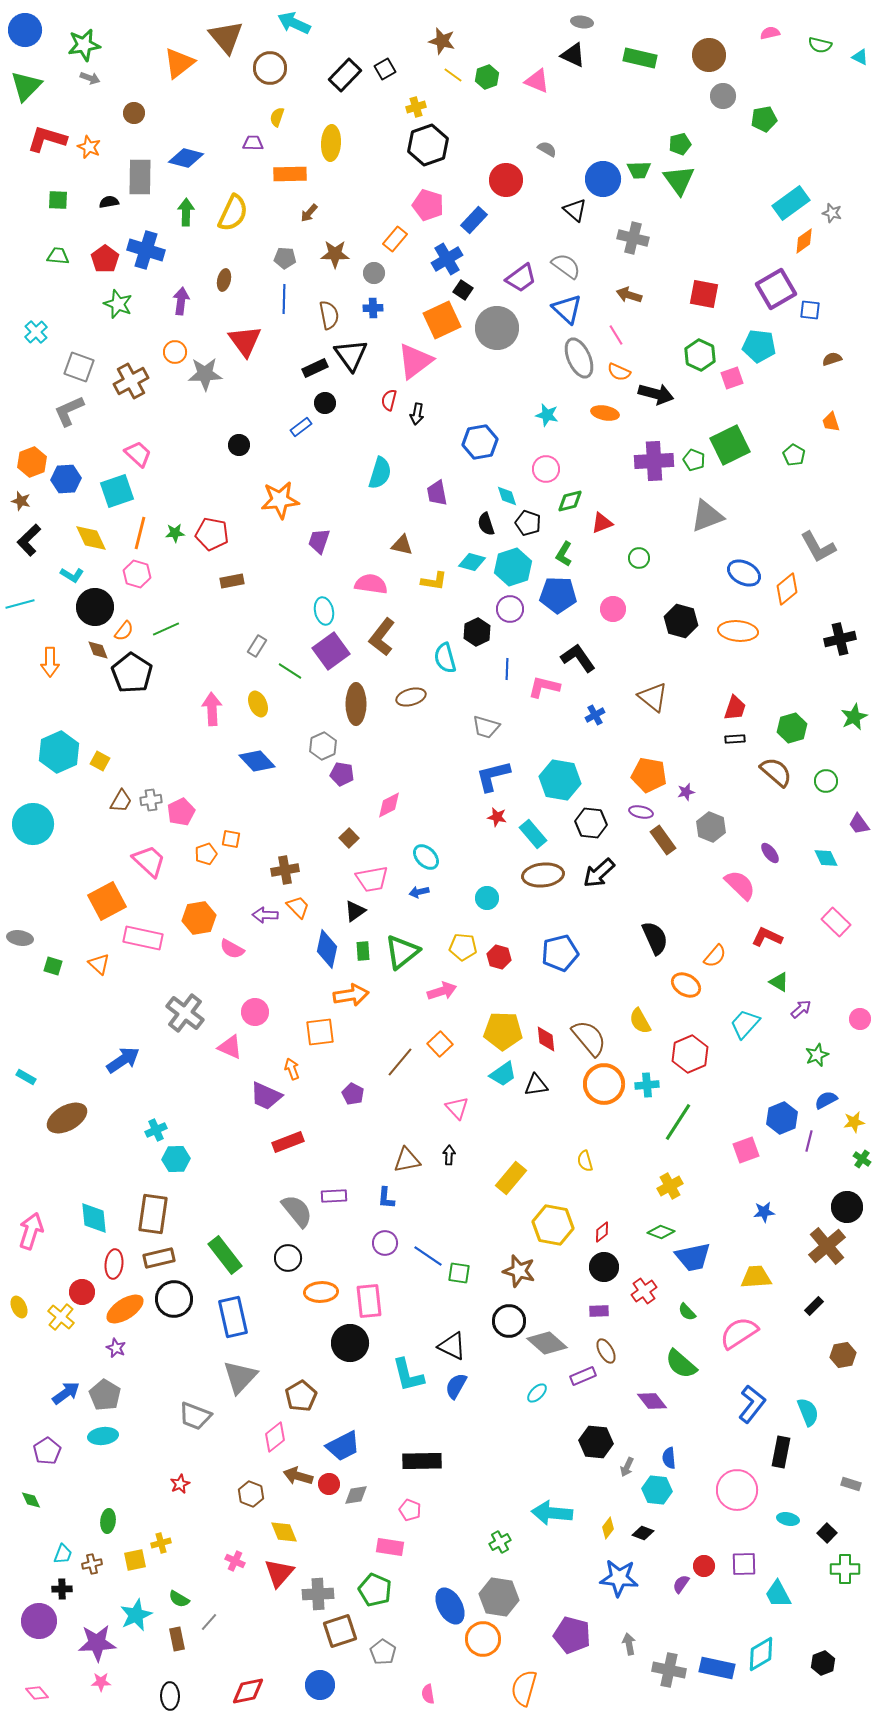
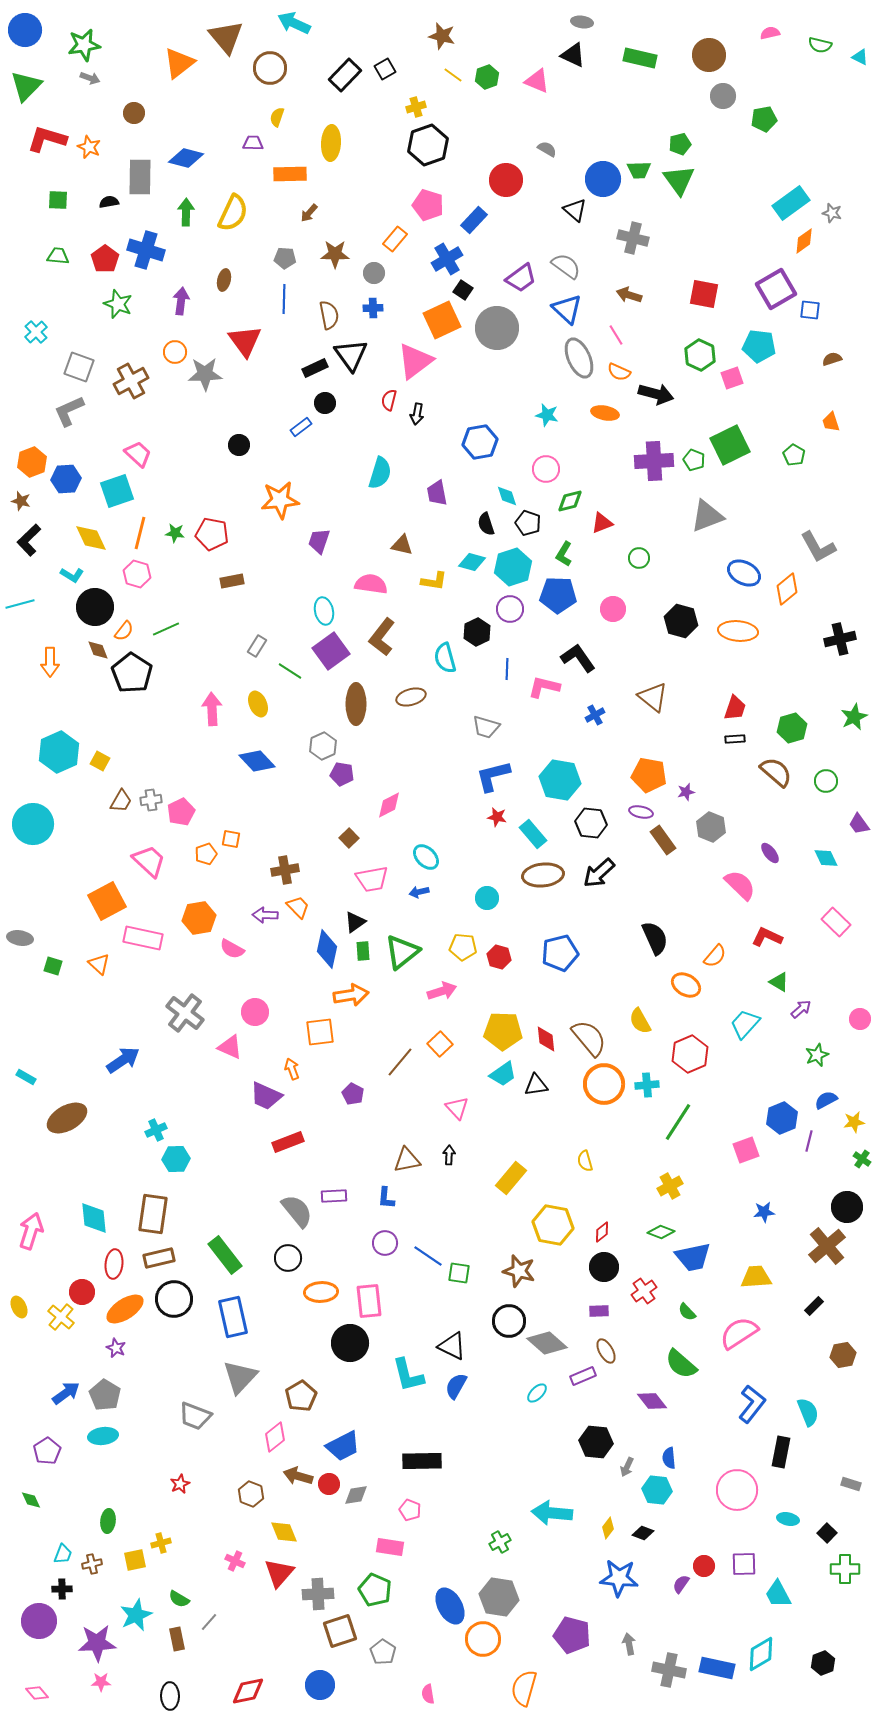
brown star at (442, 41): moved 5 px up
green star at (175, 533): rotated 12 degrees clockwise
black triangle at (355, 911): moved 11 px down
